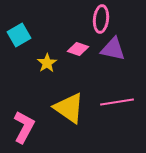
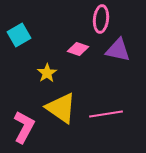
purple triangle: moved 5 px right, 1 px down
yellow star: moved 10 px down
pink line: moved 11 px left, 12 px down
yellow triangle: moved 8 px left
